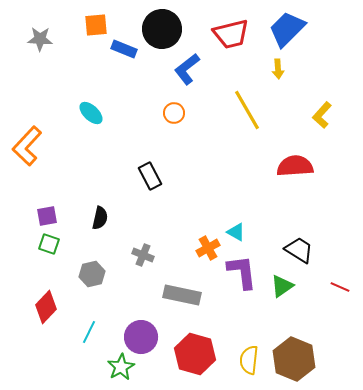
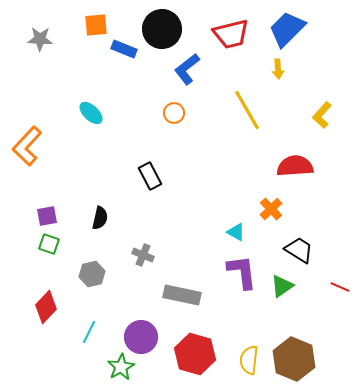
orange cross: moved 63 px right, 39 px up; rotated 15 degrees counterclockwise
